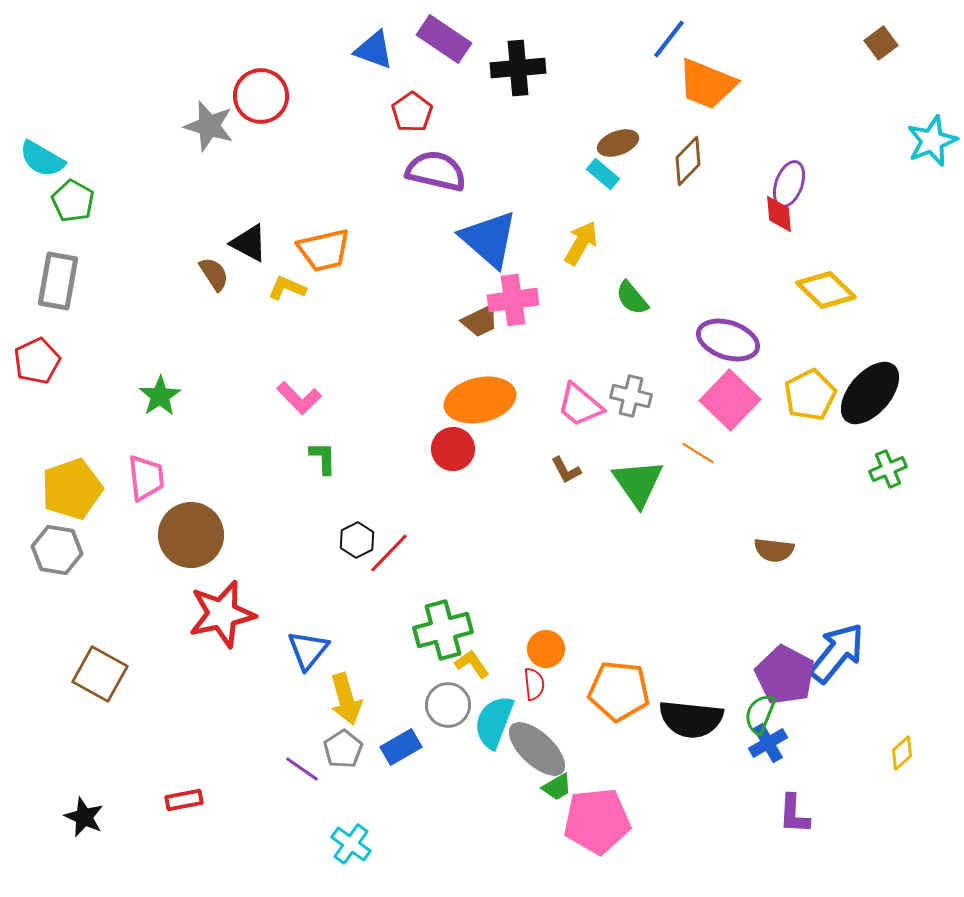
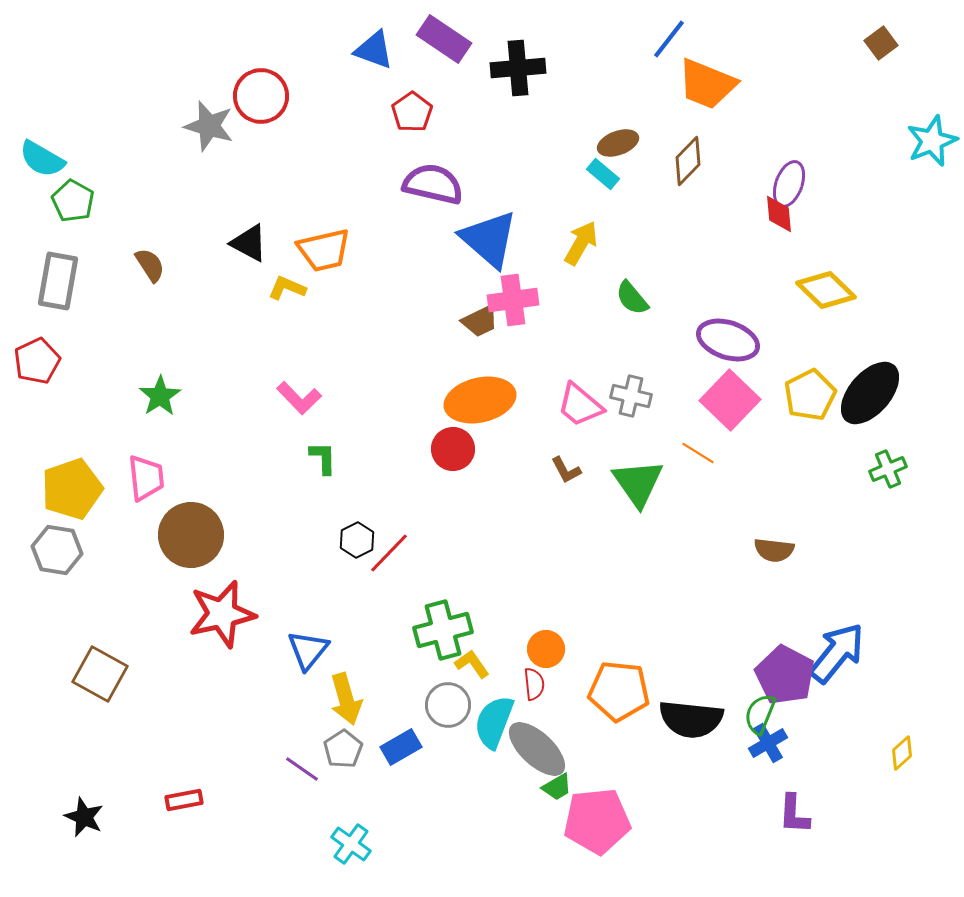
purple semicircle at (436, 171): moved 3 px left, 13 px down
brown semicircle at (214, 274): moved 64 px left, 9 px up
